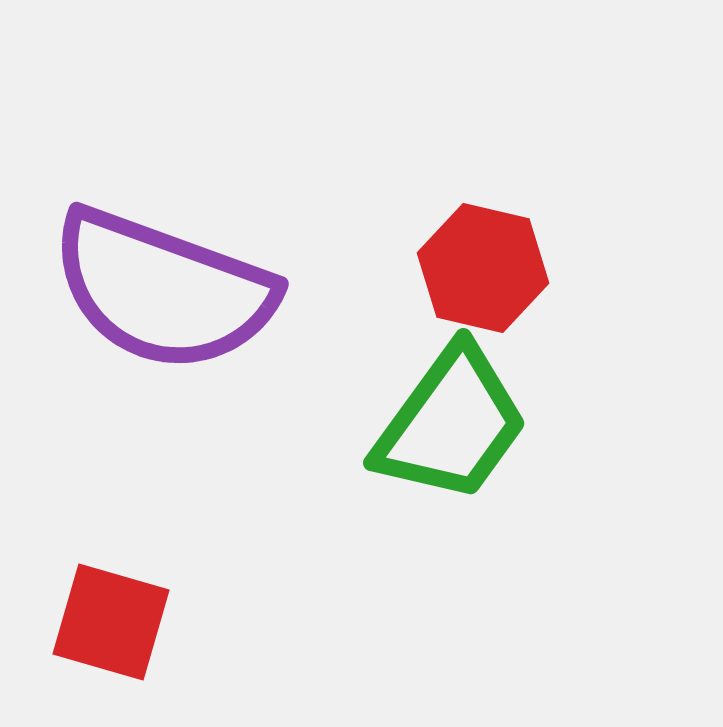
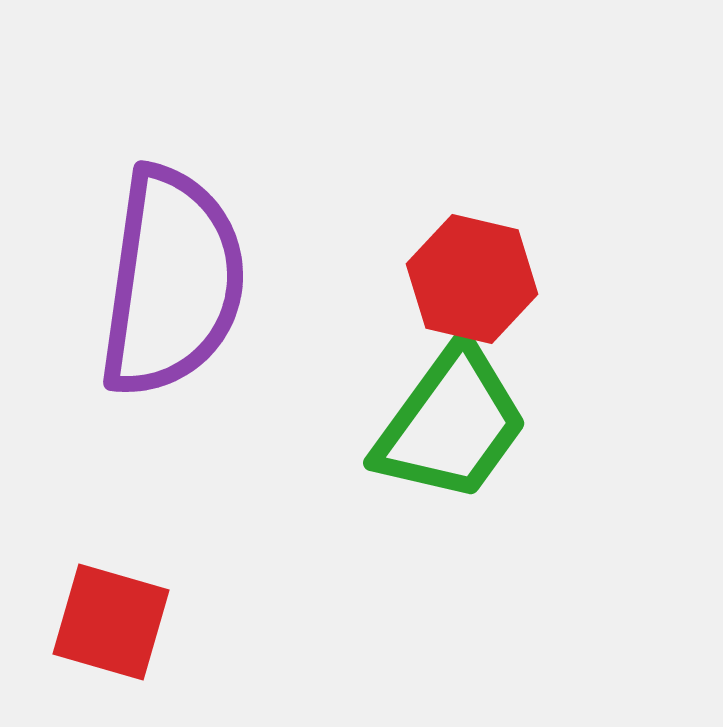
red hexagon: moved 11 px left, 11 px down
purple semicircle: moved 9 px right, 8 px up; rotated 102 degrees counterclockwise
